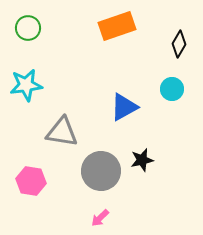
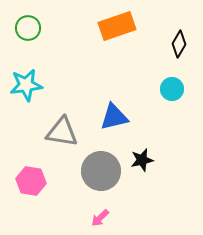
blue triangle: moved 10 px left, 10 px down; rotated 16 degrees clockwise
